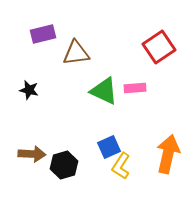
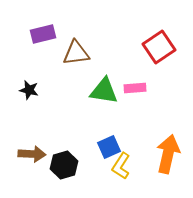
green triangle: rotated 16 degrees counterclockwise
